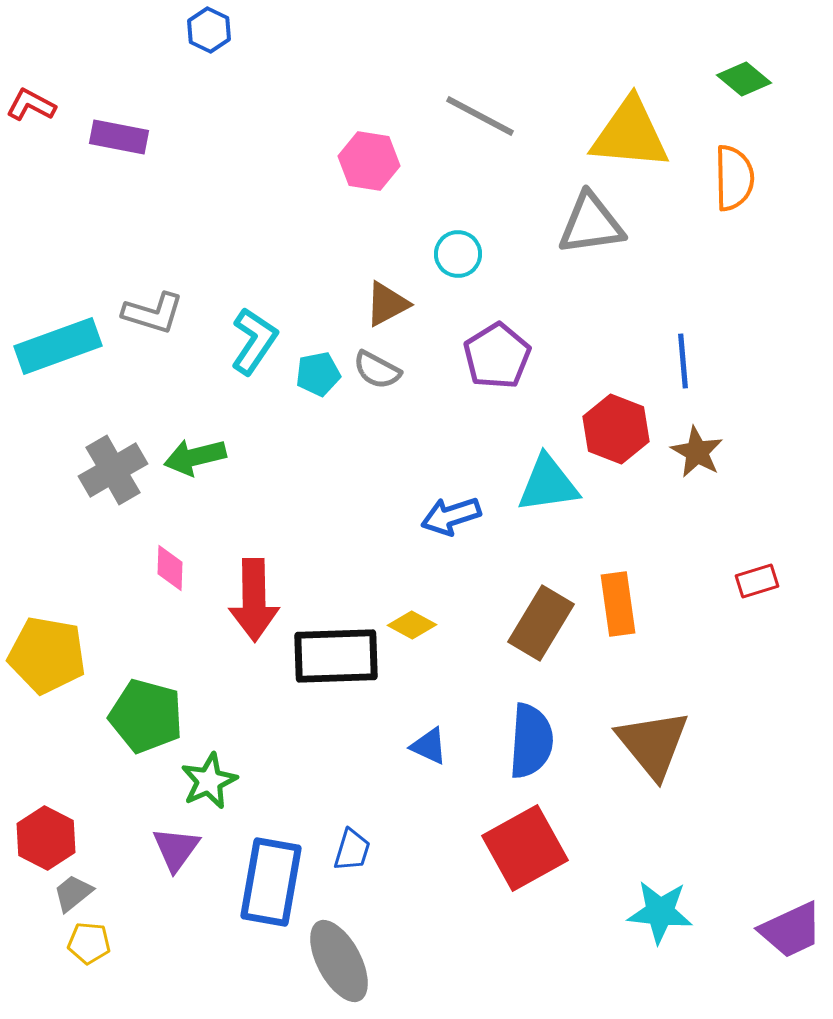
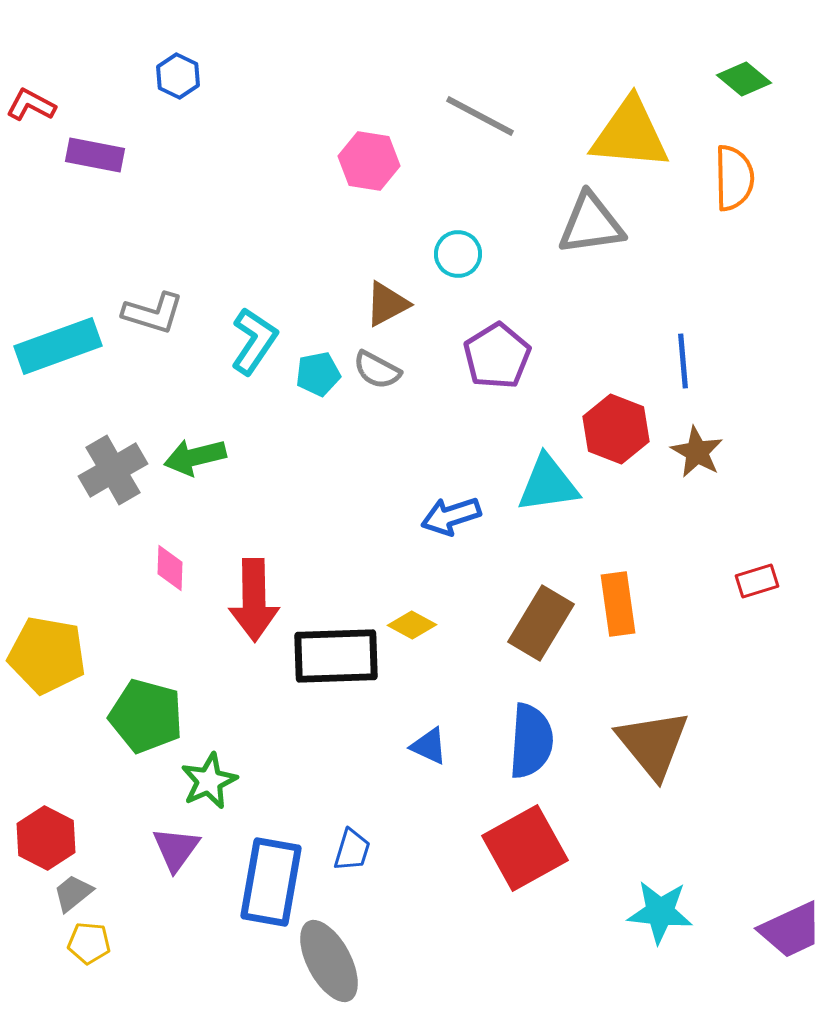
blue hexagon at (209, 30): moved 31 px left, 46 px down
purple rectangle at (119, 137): moved 24 px left, 18 px down
gray ellipse at (339, 961): moved 10 px left
